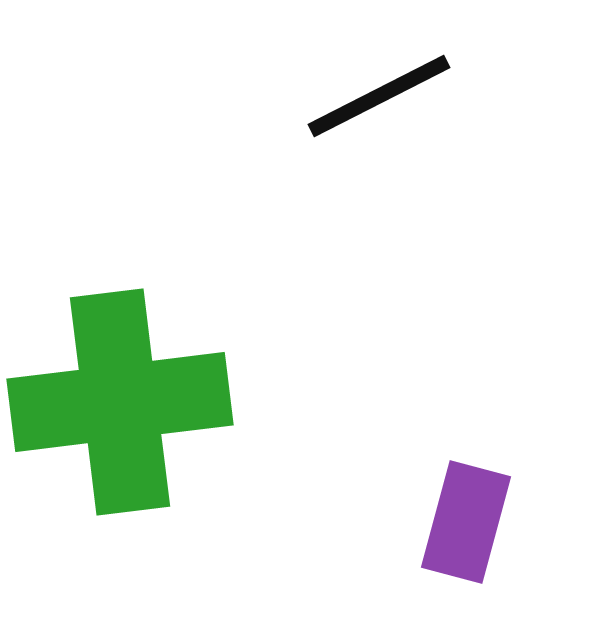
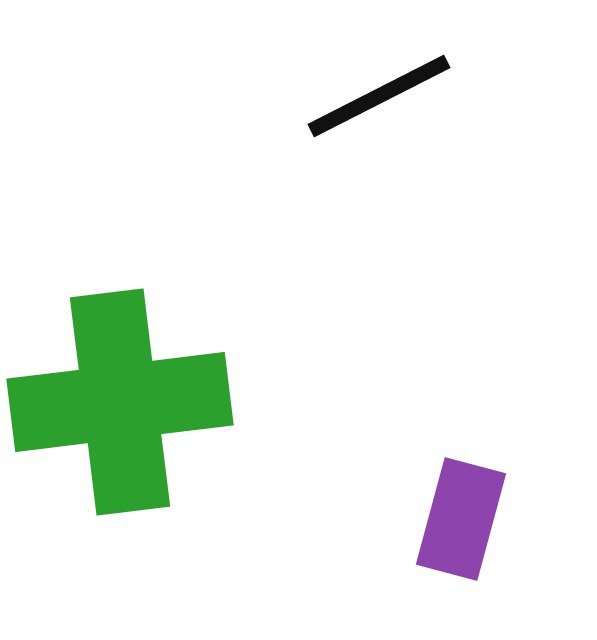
purple rectangle: moved 5 px left, 3 px up
